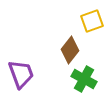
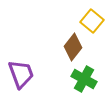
yellow square: rotated 30 degrees counterclockwise
brown diamond: moved 3 px right, 3 px up
